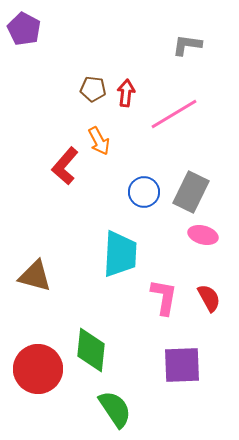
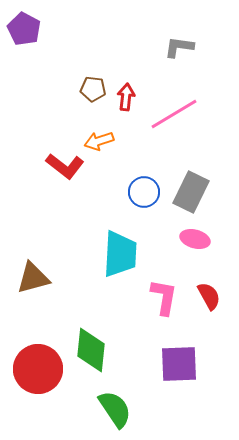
gray L-shape: moved 8 px left, 2 px down
red arrow: moved 4 px down
orange arrow: rotated 100 degrees clockwise
red L-shape: rotated 93 degrees counterclockwise
pink ellipse: moved 8 px left, 4 px down
brown triangle: moved 2 px left, 2 px down; rotated 30 degrees counterclockwise
red semicircle: moved 2 px up
purple square: moved 3 px left, 1 px up
